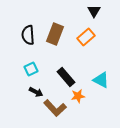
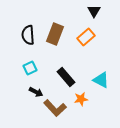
cyan square: moved 1 px left, 1 px up
orange star: moved 3 px right, 3 px down
